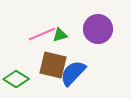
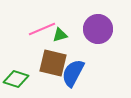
pink line: moved 5 px up
brown square: moved 2 px up
blue semicircle: rotated 16 degrees counterclockwise
green diamond: rotated 15 degrees counterclockwise
